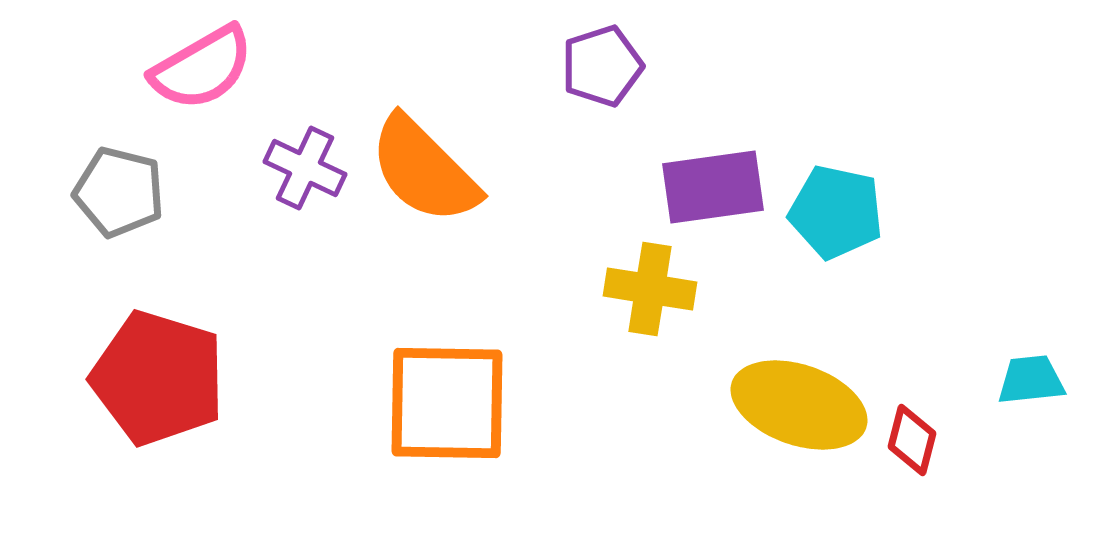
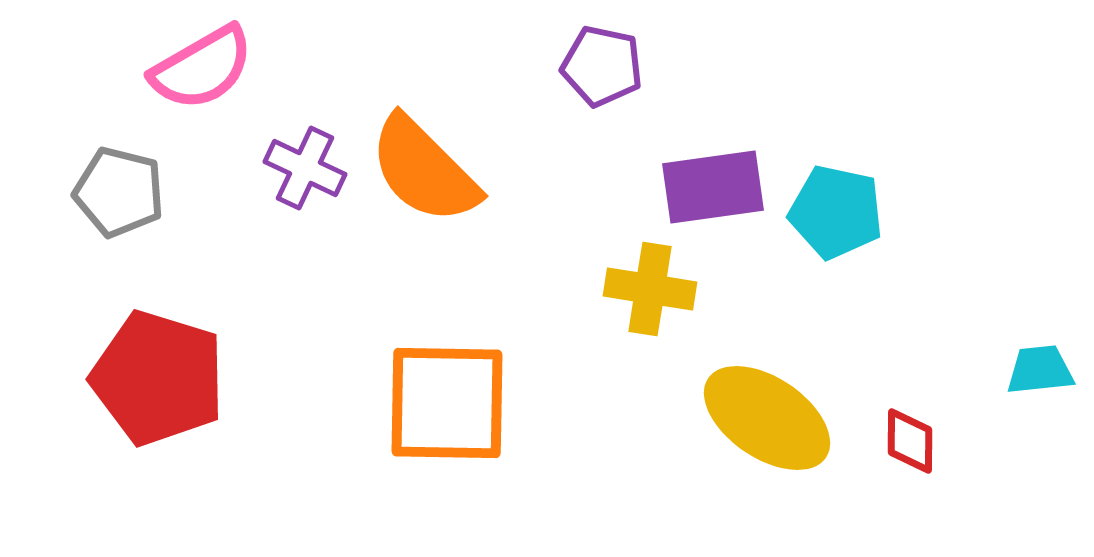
purple pentagon: rotated 30 degrees clockwise
cyan trapezoid: moved 9 px right, 10 px up
yellow ellipse: moved 32 px left, 13 px down; rotated 15 degrees clockwise
red diamond: moved 2 px left, 1 px down; rotated 14 degrees counterclockwise
